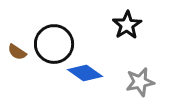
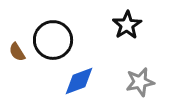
black circle: moved 1 px left, 4 px up
brown semicircle: rotated 24 degrees clockwise
blue diamond: moved 6 px left, 8 px down; rotated 56 degrees counterclockwise
